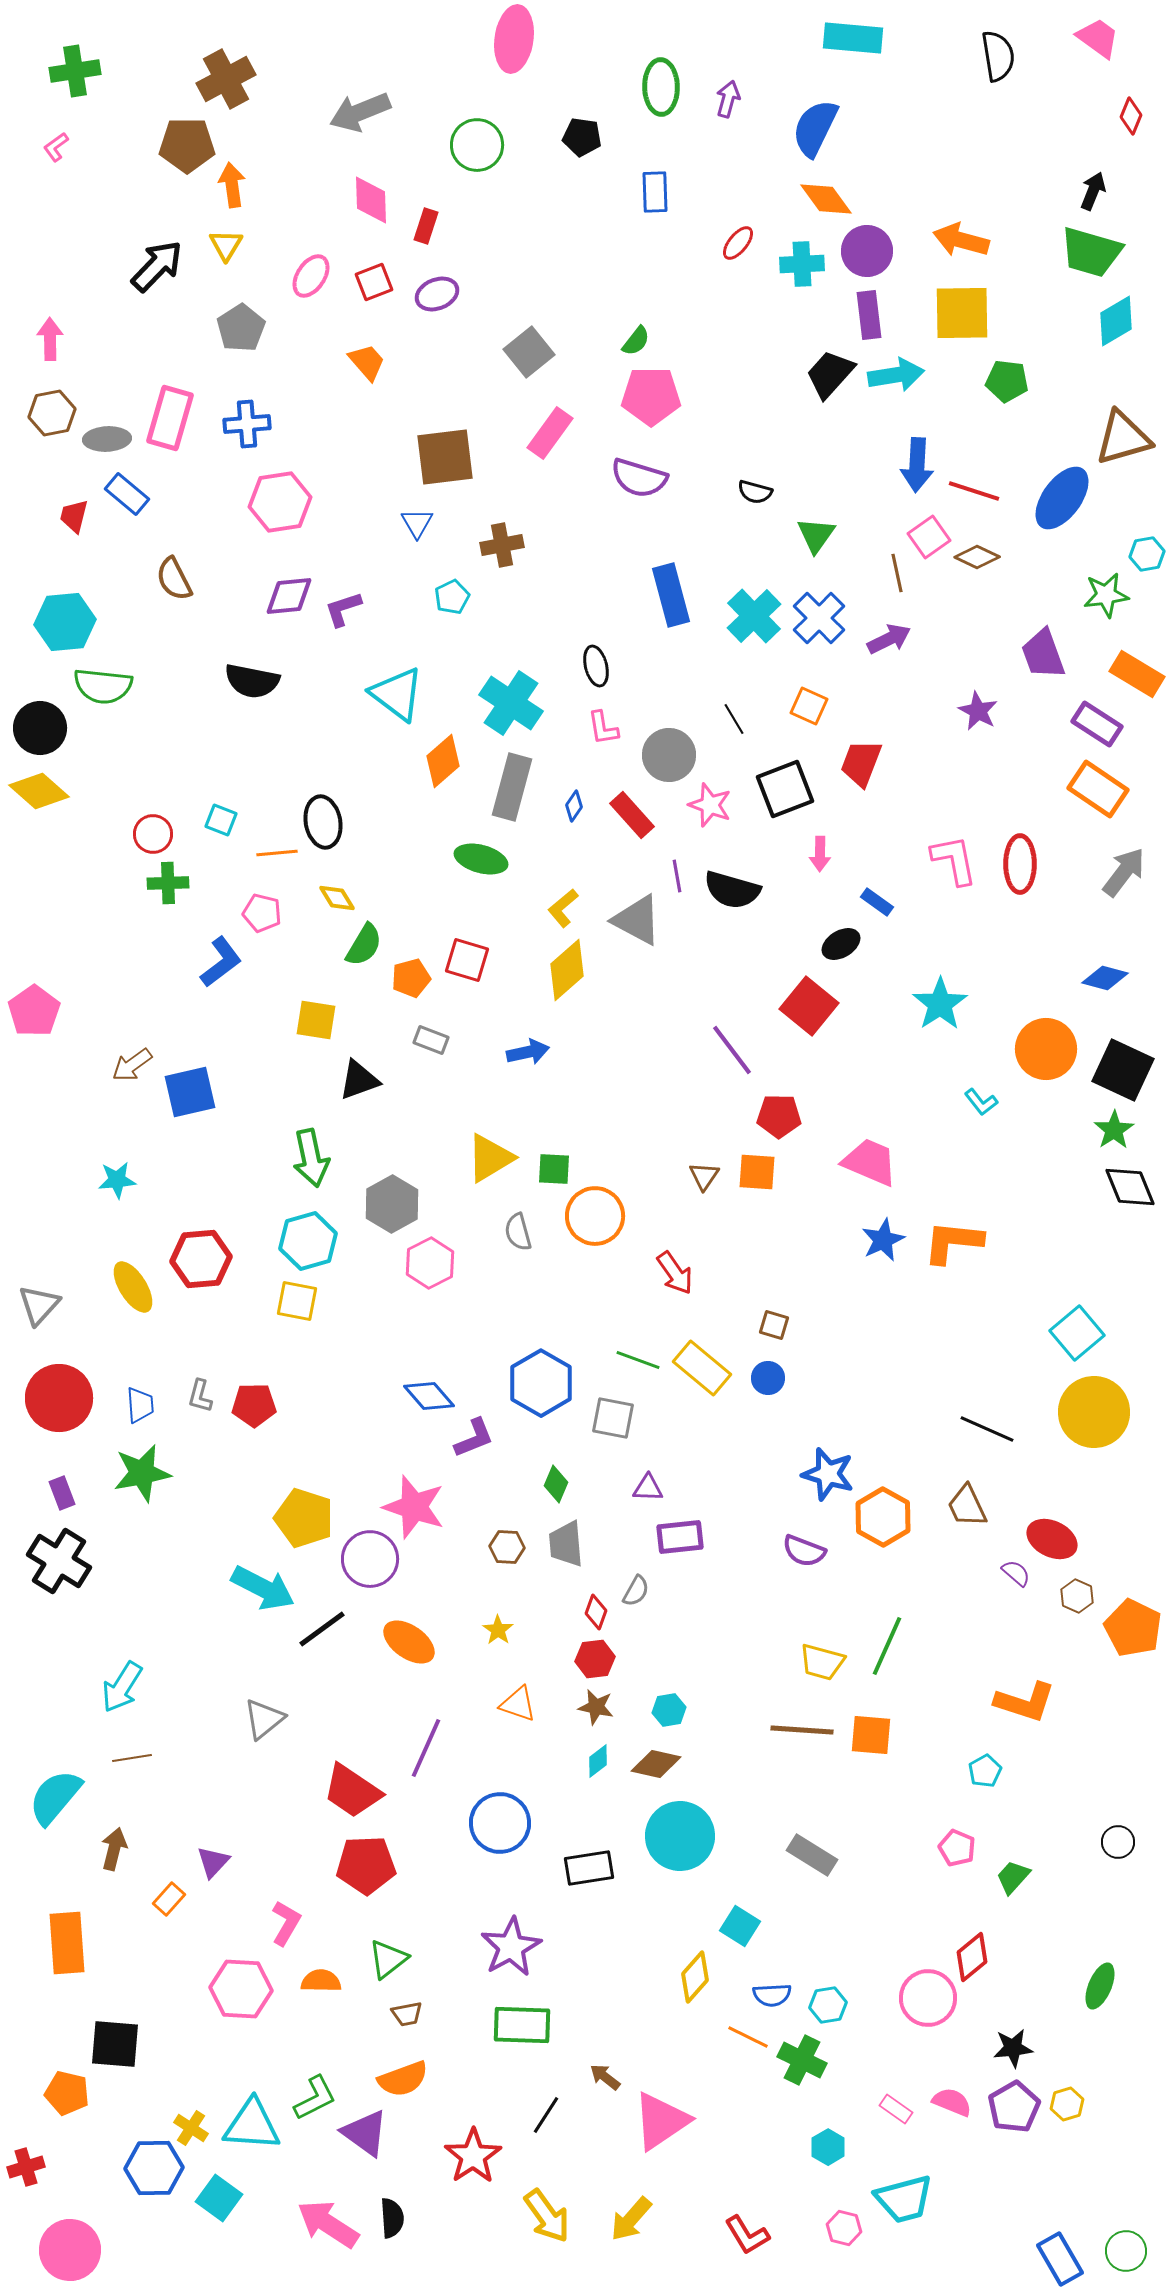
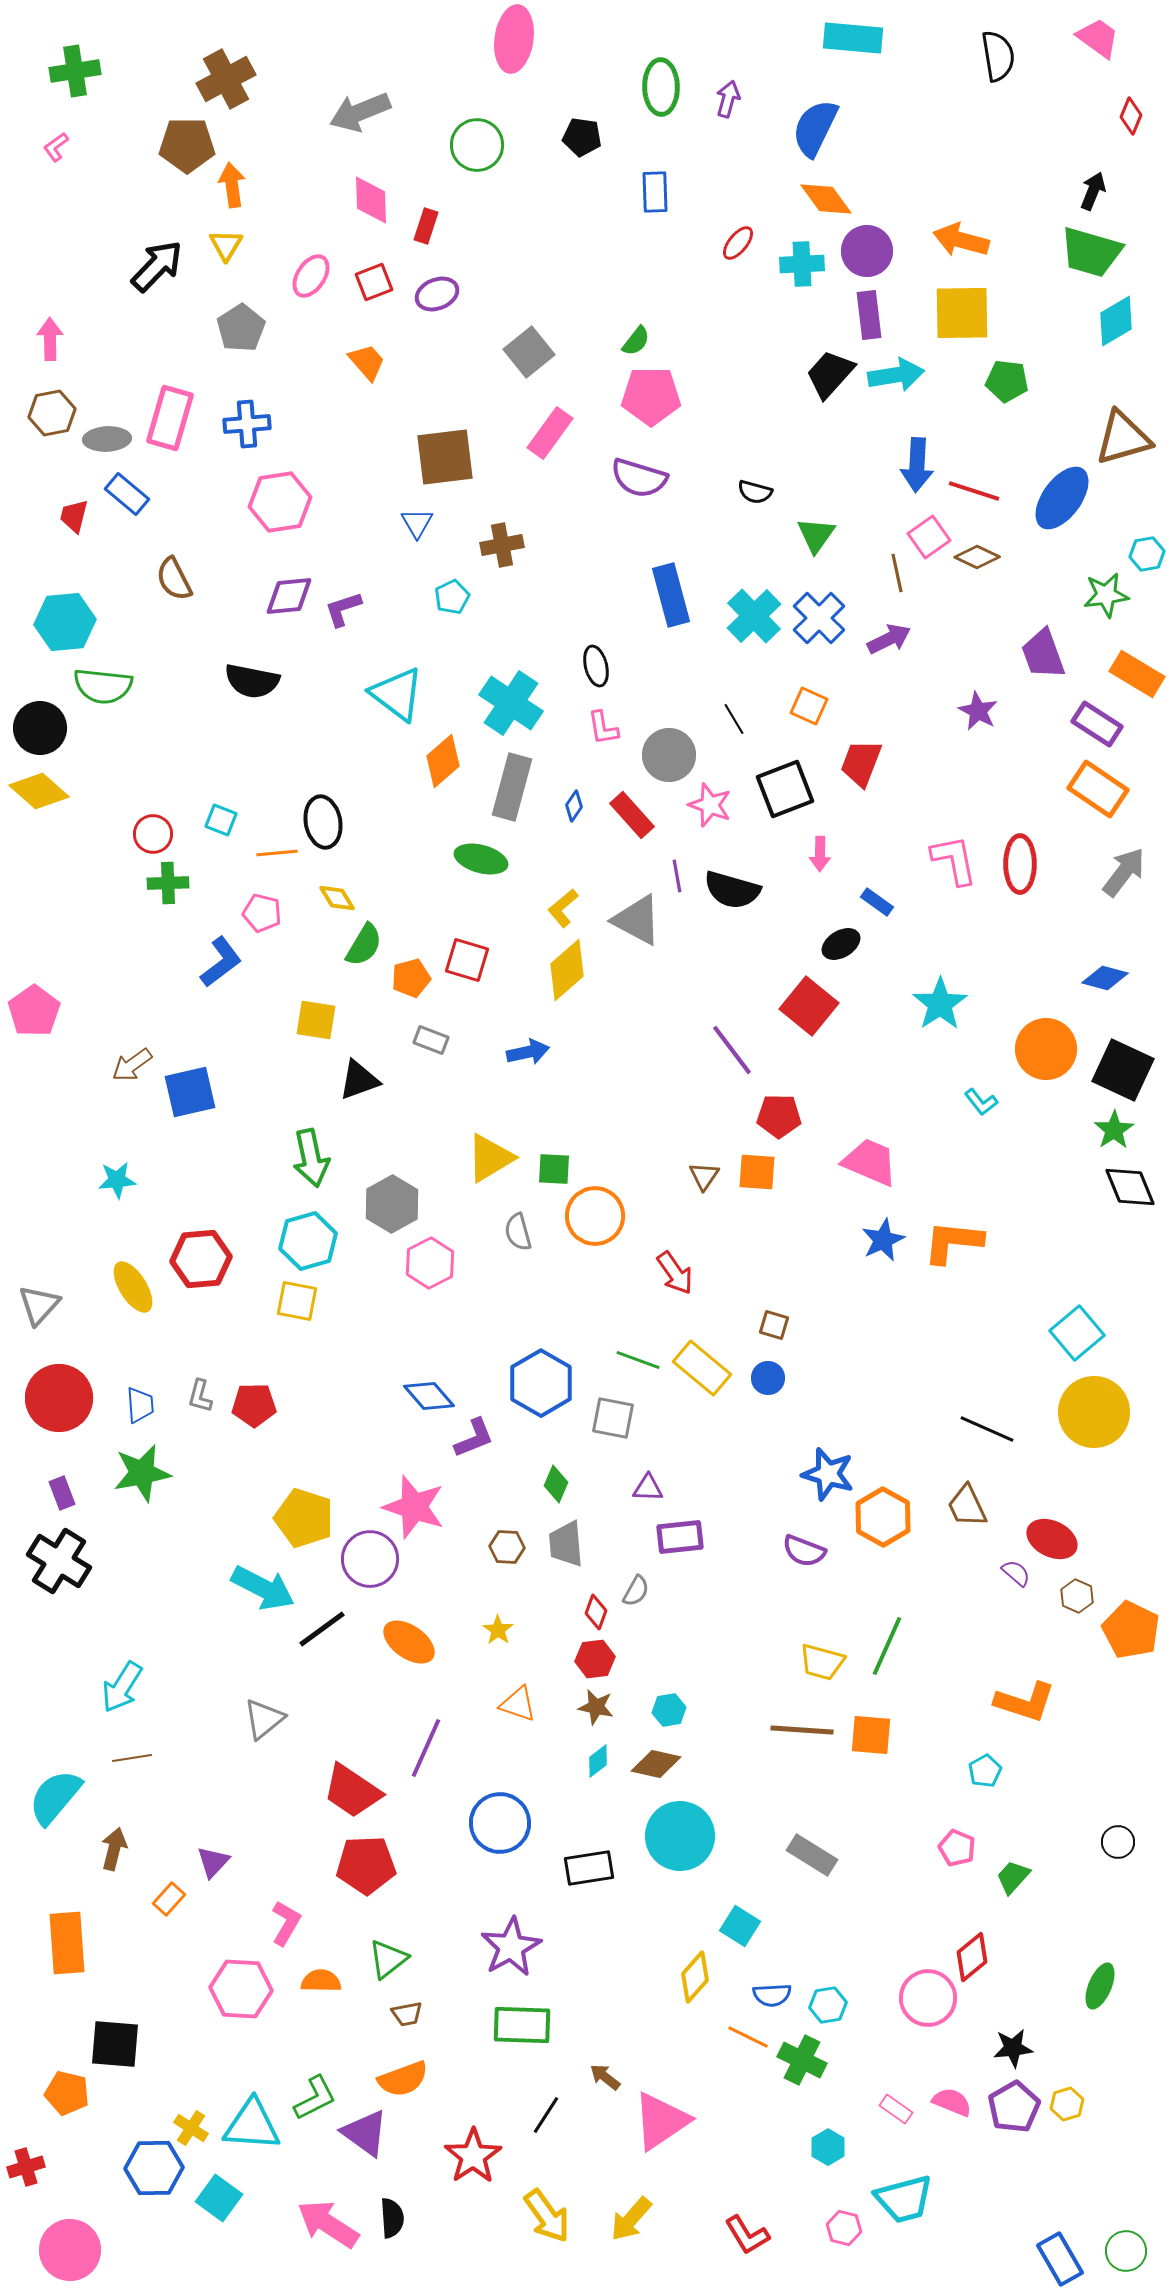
orange pentagon at (1133, 1628): moved 2 px left, 2 px down
